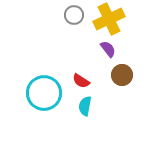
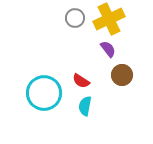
gray circle: moved 1 px right, 3 px down
